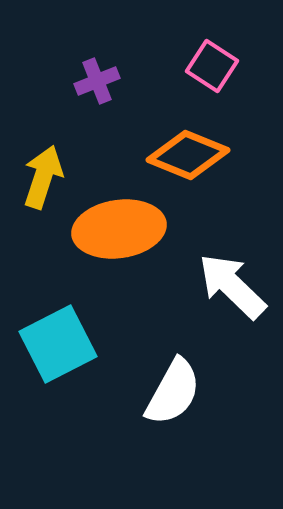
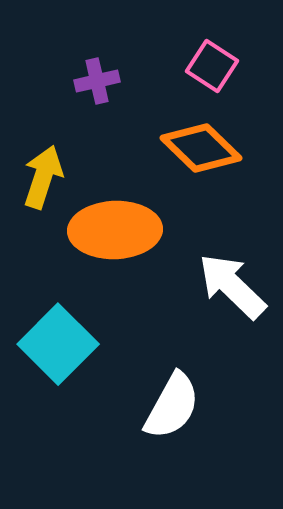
purple cross: rotated 9 degrees clockwise
orange diamond: moved 13 px right, 7 px up; rotated 22 degrees clockwise
orange ellipse: moved 4 px left, 1 px down; rotated 6 degrees clockwise
cyan square: rotated 18 degrees counterclockwise
white semicircle: moved 1 px left, 14 px down
